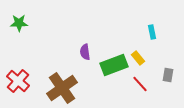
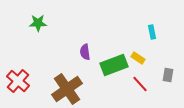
green star: moved 19 px right
yellow rectangle: rotated 16 degrees counterclockwise
brown cross: moved 5 px right, 1 px down
